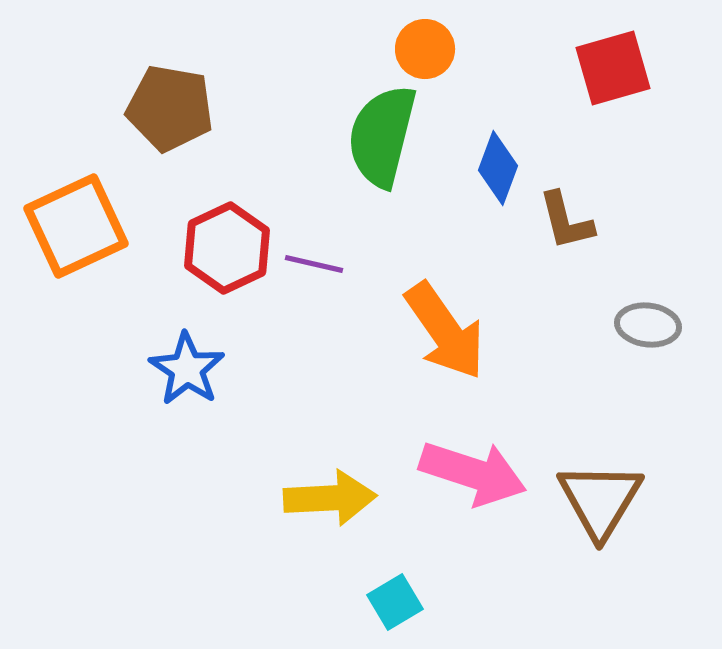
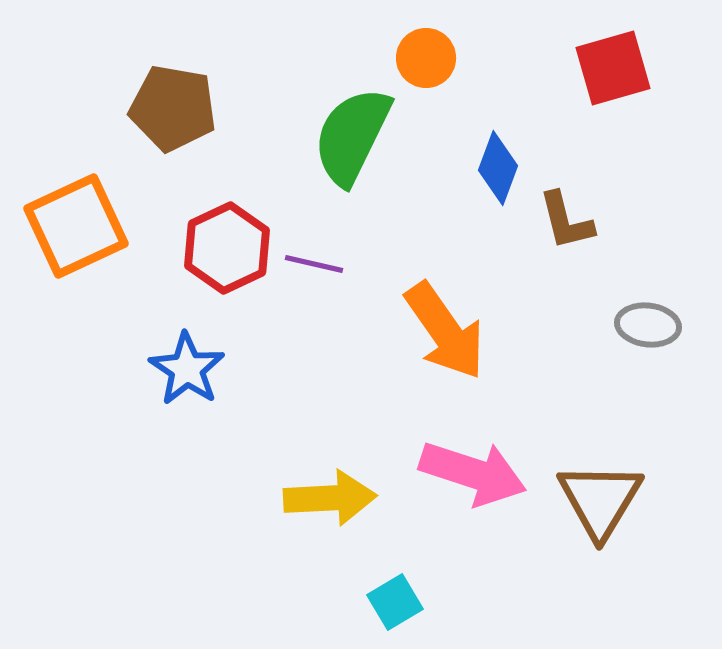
orange circle: moved 1 px right, 9 px down
brown pentagon: moved 3 px right
green semicircle: moved 30 px left; rotated 12 degrees clockwise
